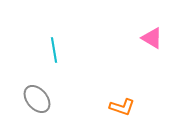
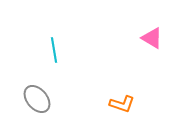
orange L-shape: moved 3 px up
